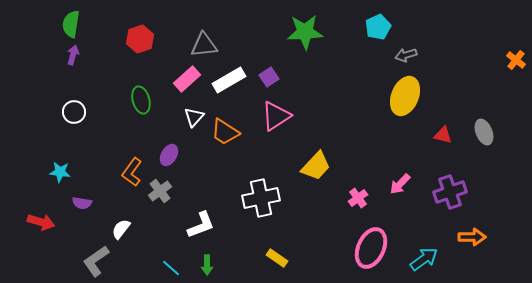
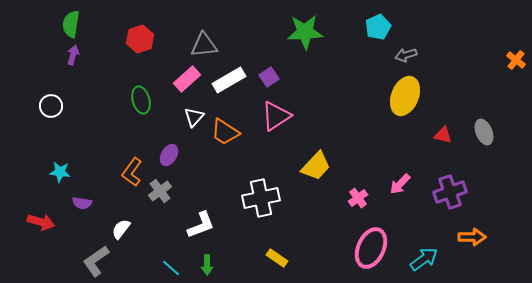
white circle: moved 23 px left, 6 px up
